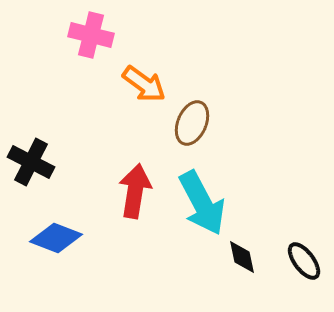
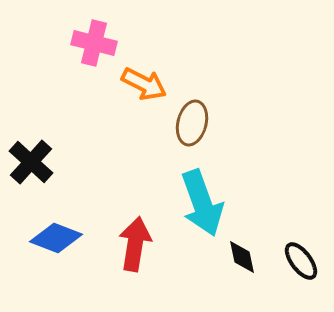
pink cross: moved 3 px right, 8 px down
orange arrow: rotated 9 degrees counterclockwise
brown ellipse: rotated 9 degrees counterclockwise
black cross: rotated 15 degrees clockwise
red arrow: moved 53 px down
cyan arrow: rotated 8 degrees clockwise
black ellipse: moved 3 px left
